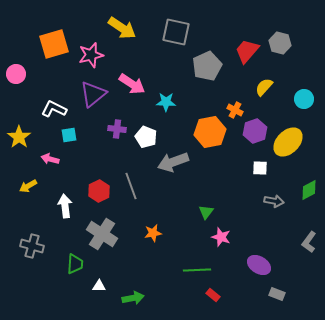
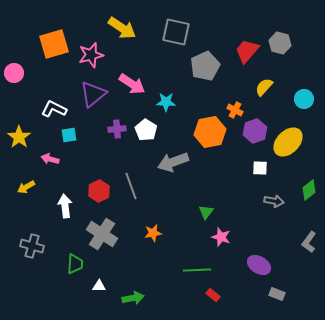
gray pentagon at (207, 66): moved 2 px left
pink circle at (16, 74): moved 2 px left, 1 px up
purple cross at (117, 129): rotated 12 degrees counterclockwise
white pentagon at (146, 137): moved 7 px up; rotated 10 degrees clockwise
yellow arrow at (28, 186): moved 2 px left, 1 px down
green diamond at (309, 190): rotated 10 degrees counterclockwise
